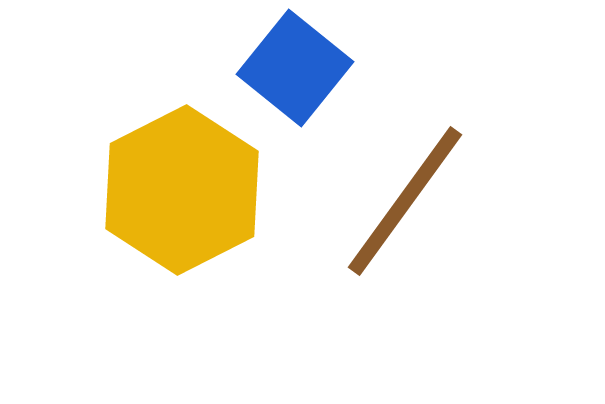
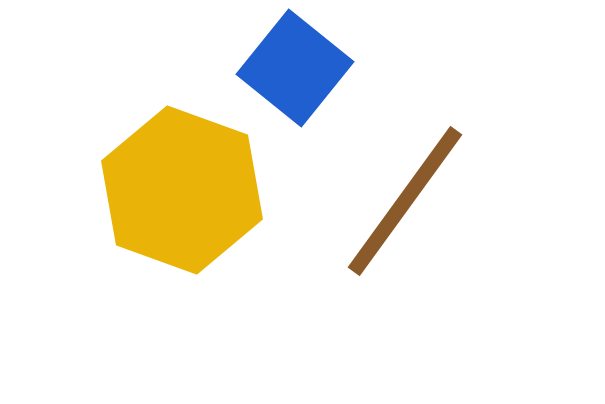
yellow hexagon: rotated 13 degrees counterclockwise
